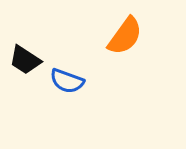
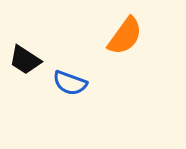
blue semicircle: moved 3 px right, 2 px down
